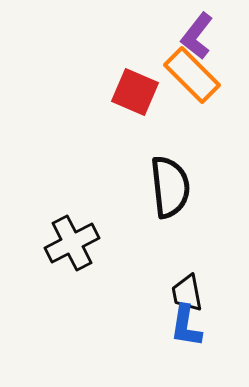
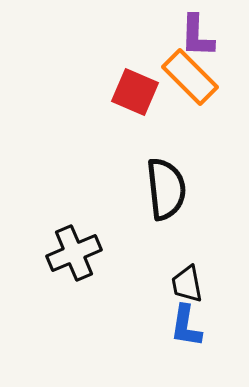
purple L-shape: rotated 36 degrees counterclockwise
orange rectangle: moved 2 px left, 2 px down
black semicircle: moved 4 px left, 2 px down
black cross: moved 2 px right, 10 px down; rotated 4 degrees clockwise
black trapezoid: moved 9 px up
